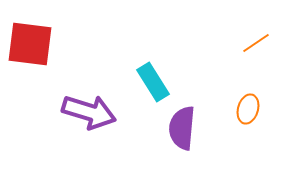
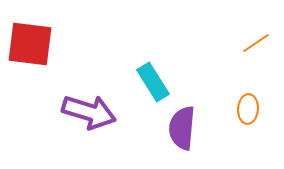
orange ellipse: rotated 12 degrees counterclockwise
